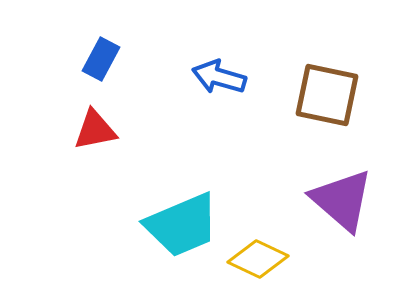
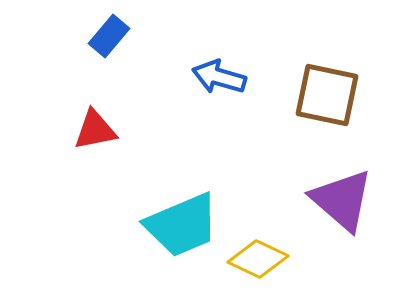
blue rectangle: moved 8 px right, 23 px up; rotated 12 degrees clockwise
